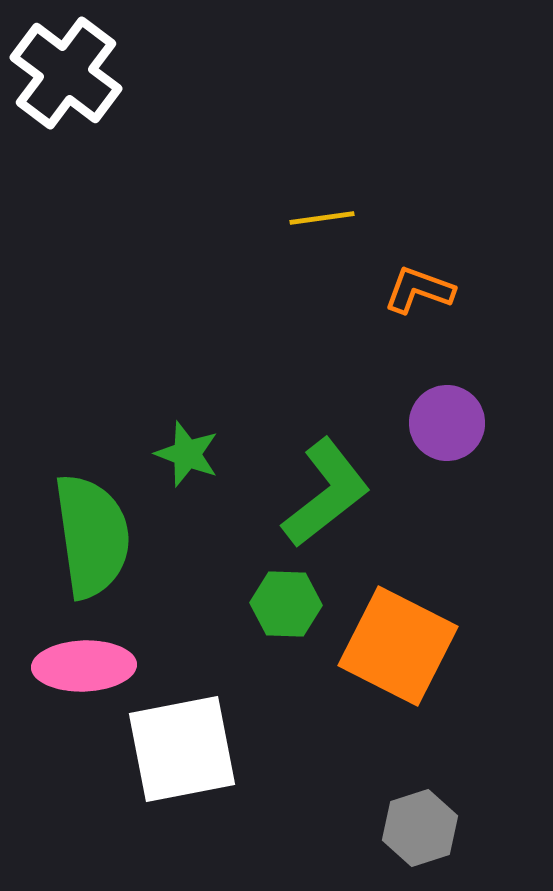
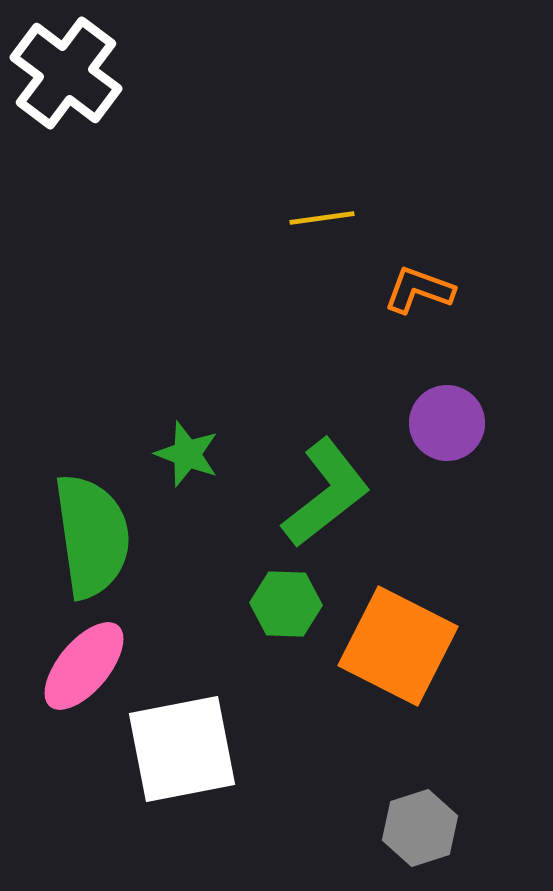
pink ellipse: rotated 48 degrees counterclockwise
